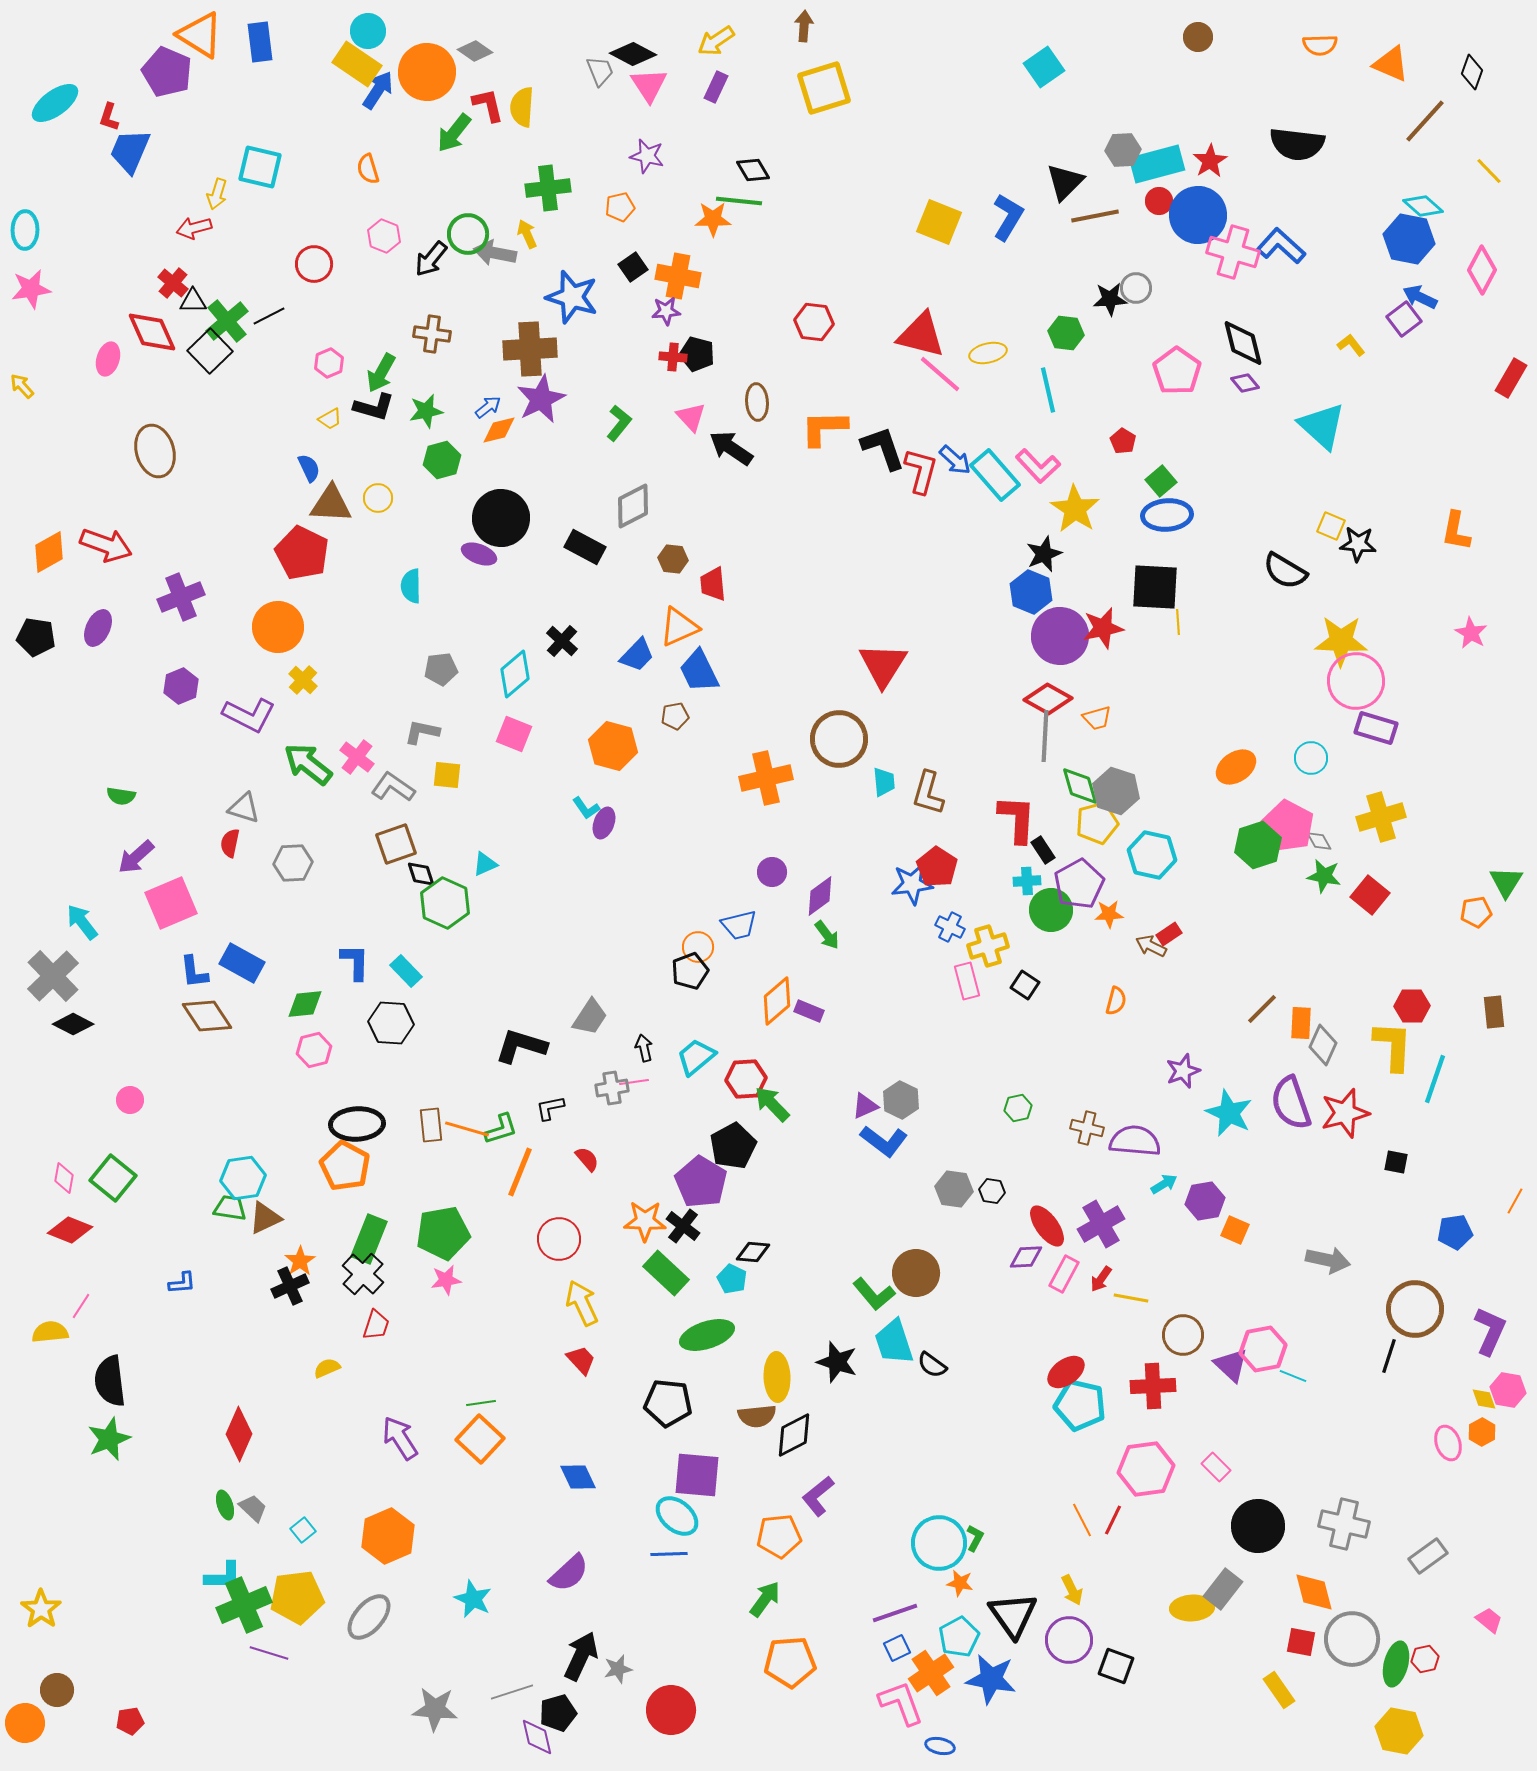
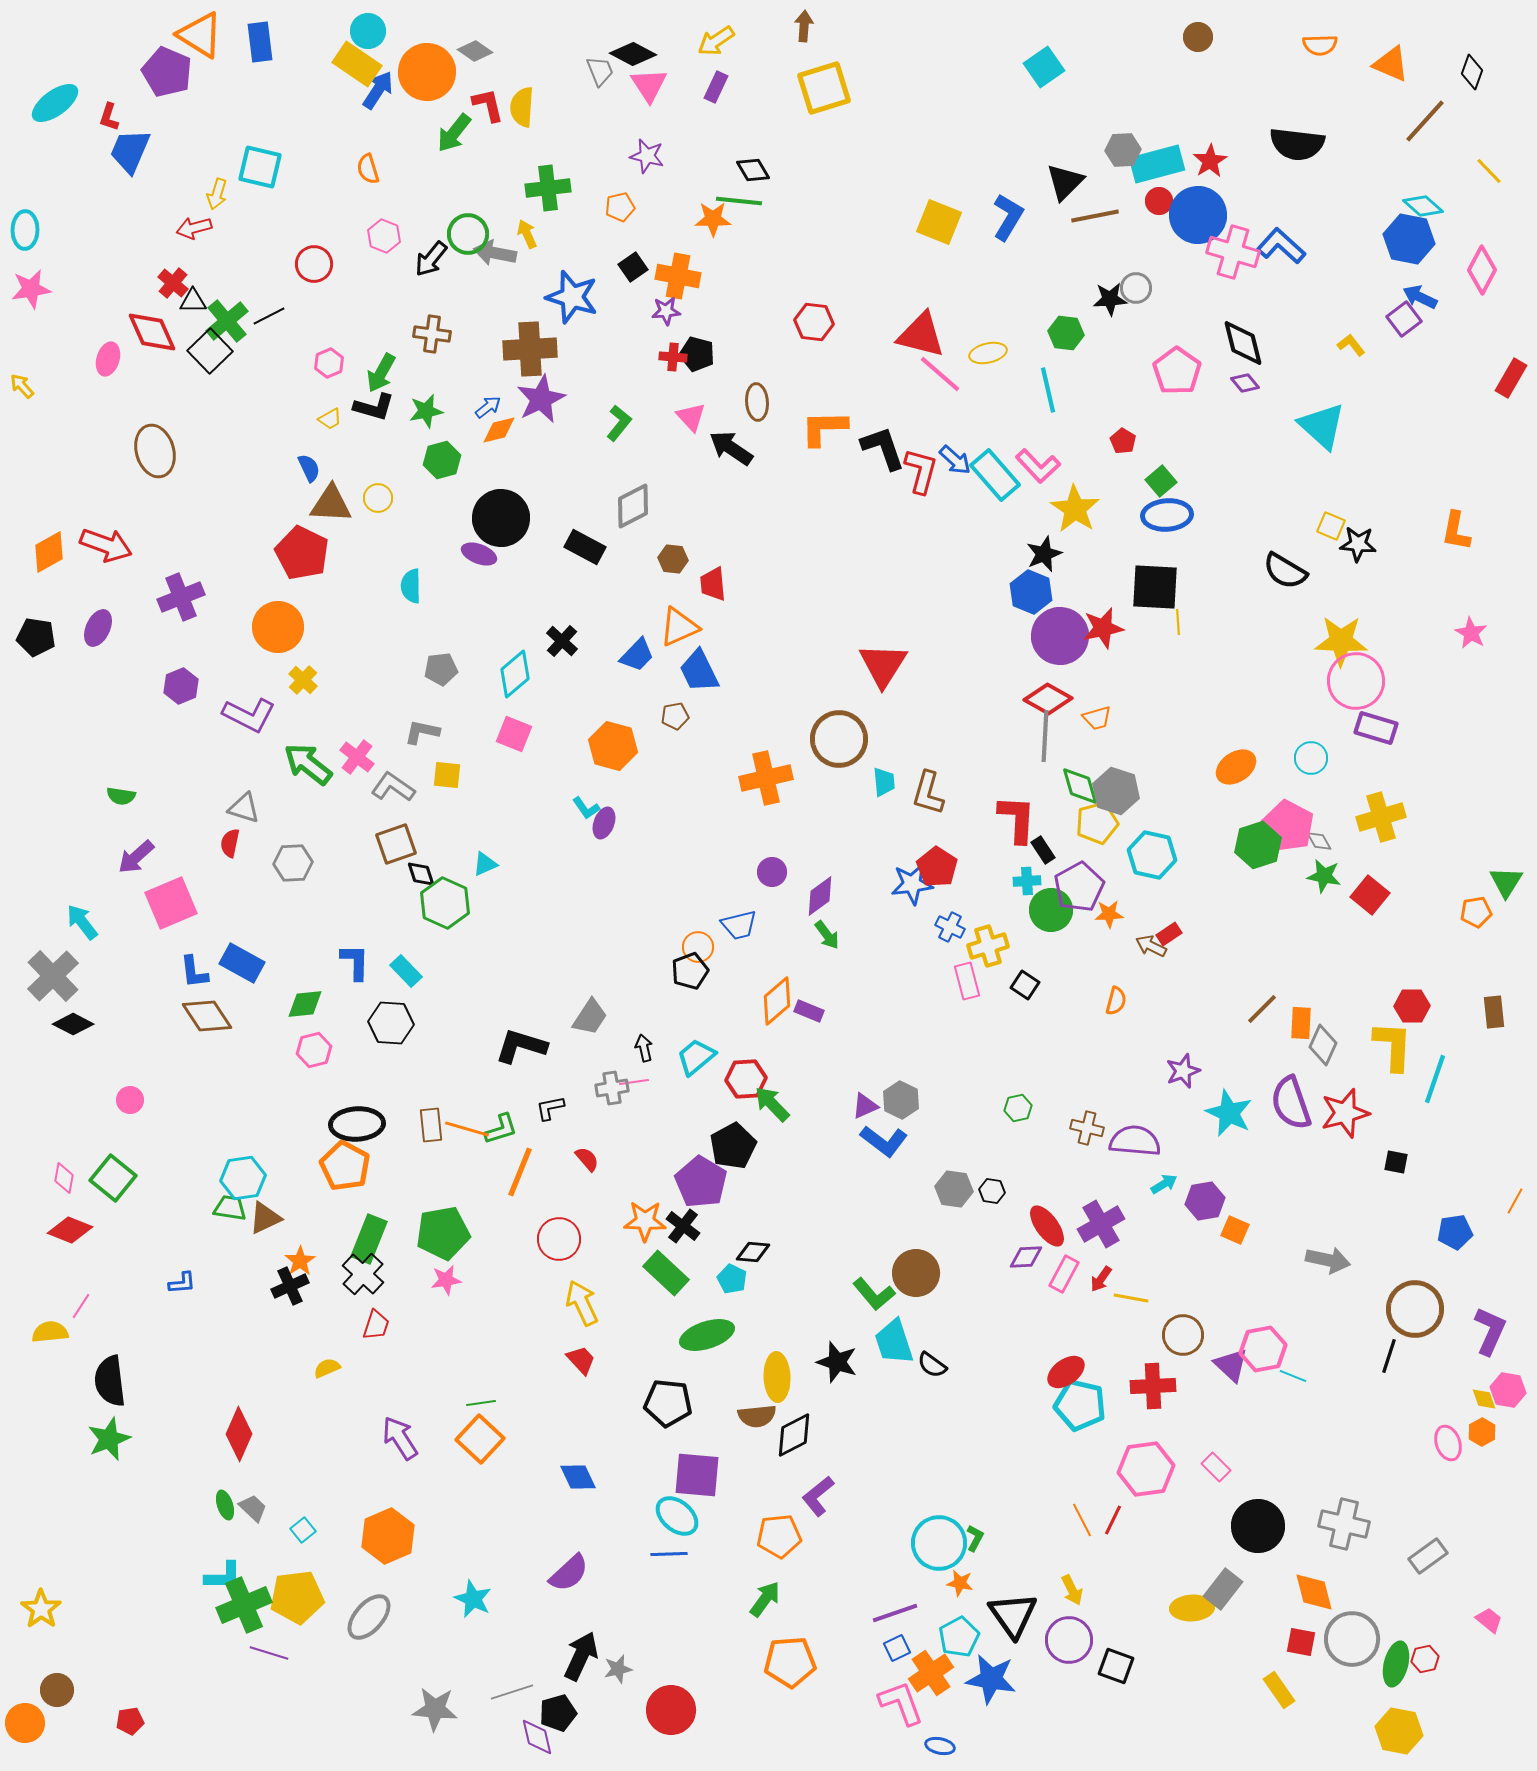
purple pentagon at (1079, 884): moved 3 px down
